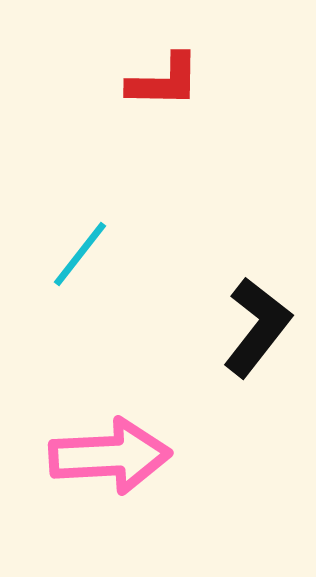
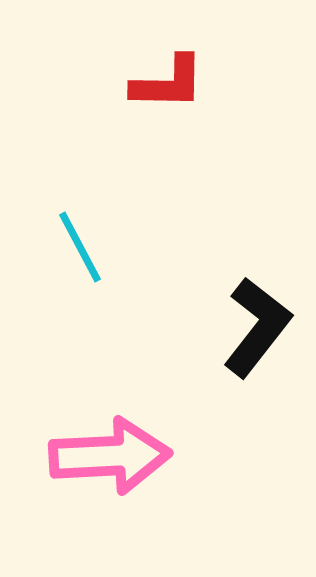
red L-shape: moved 4 px right, 2 px down
cyan line: moved 7 px up; rotated 66 degrees counterclockwise
